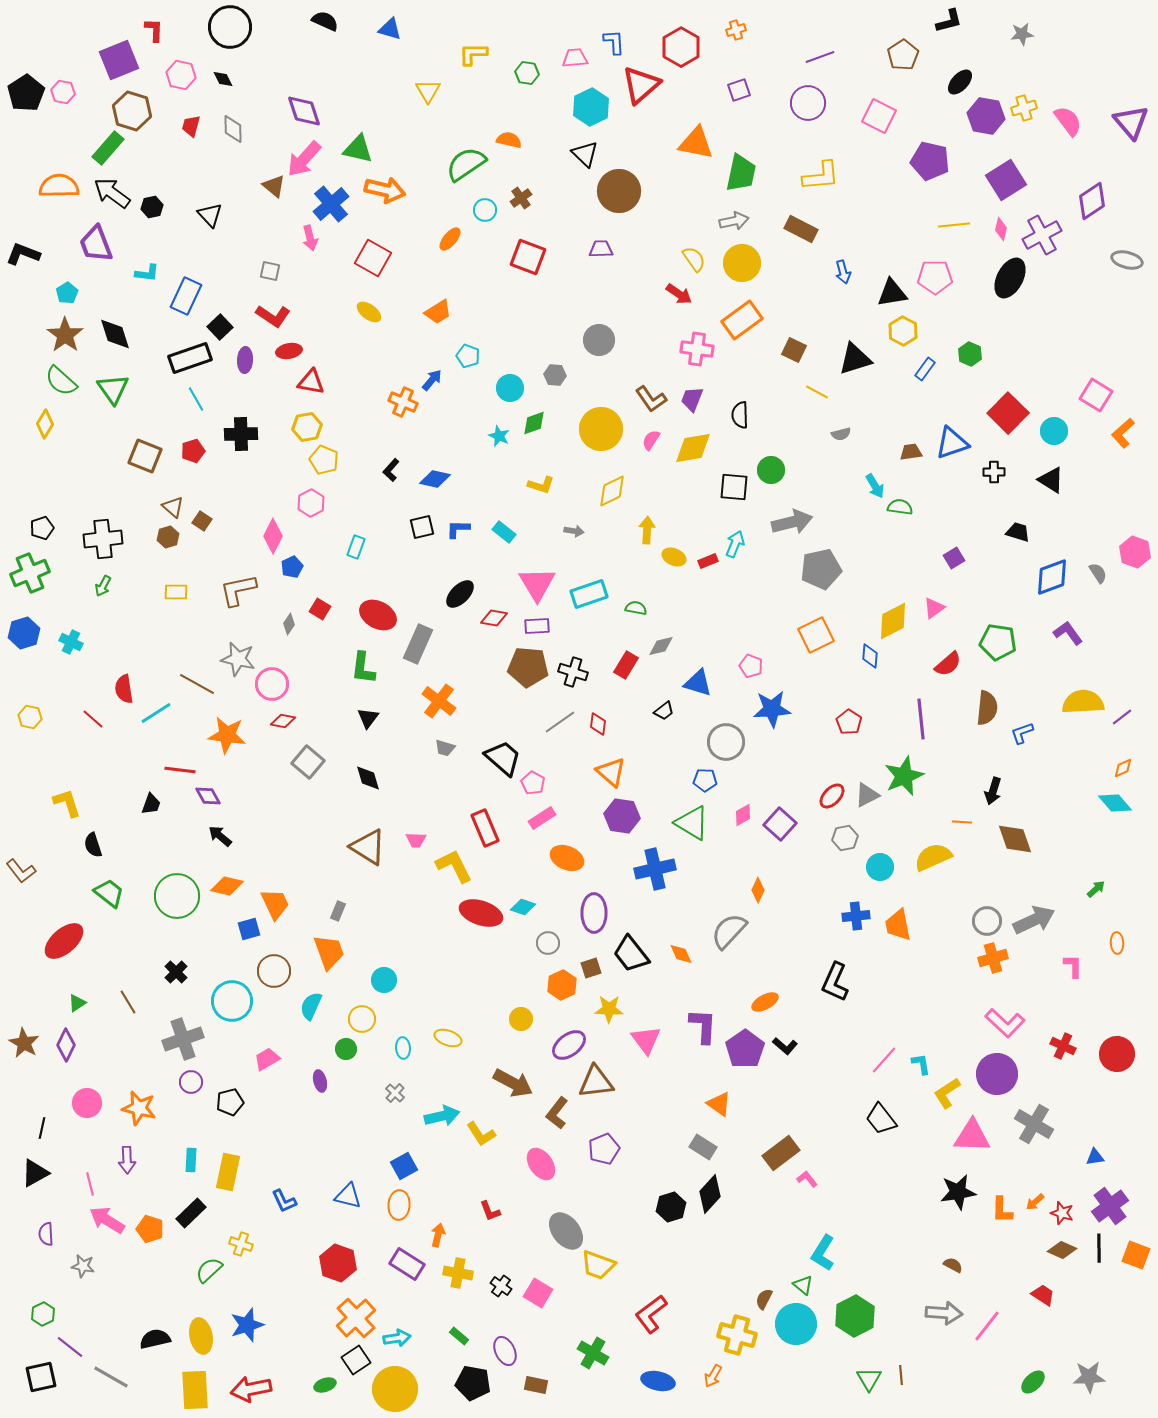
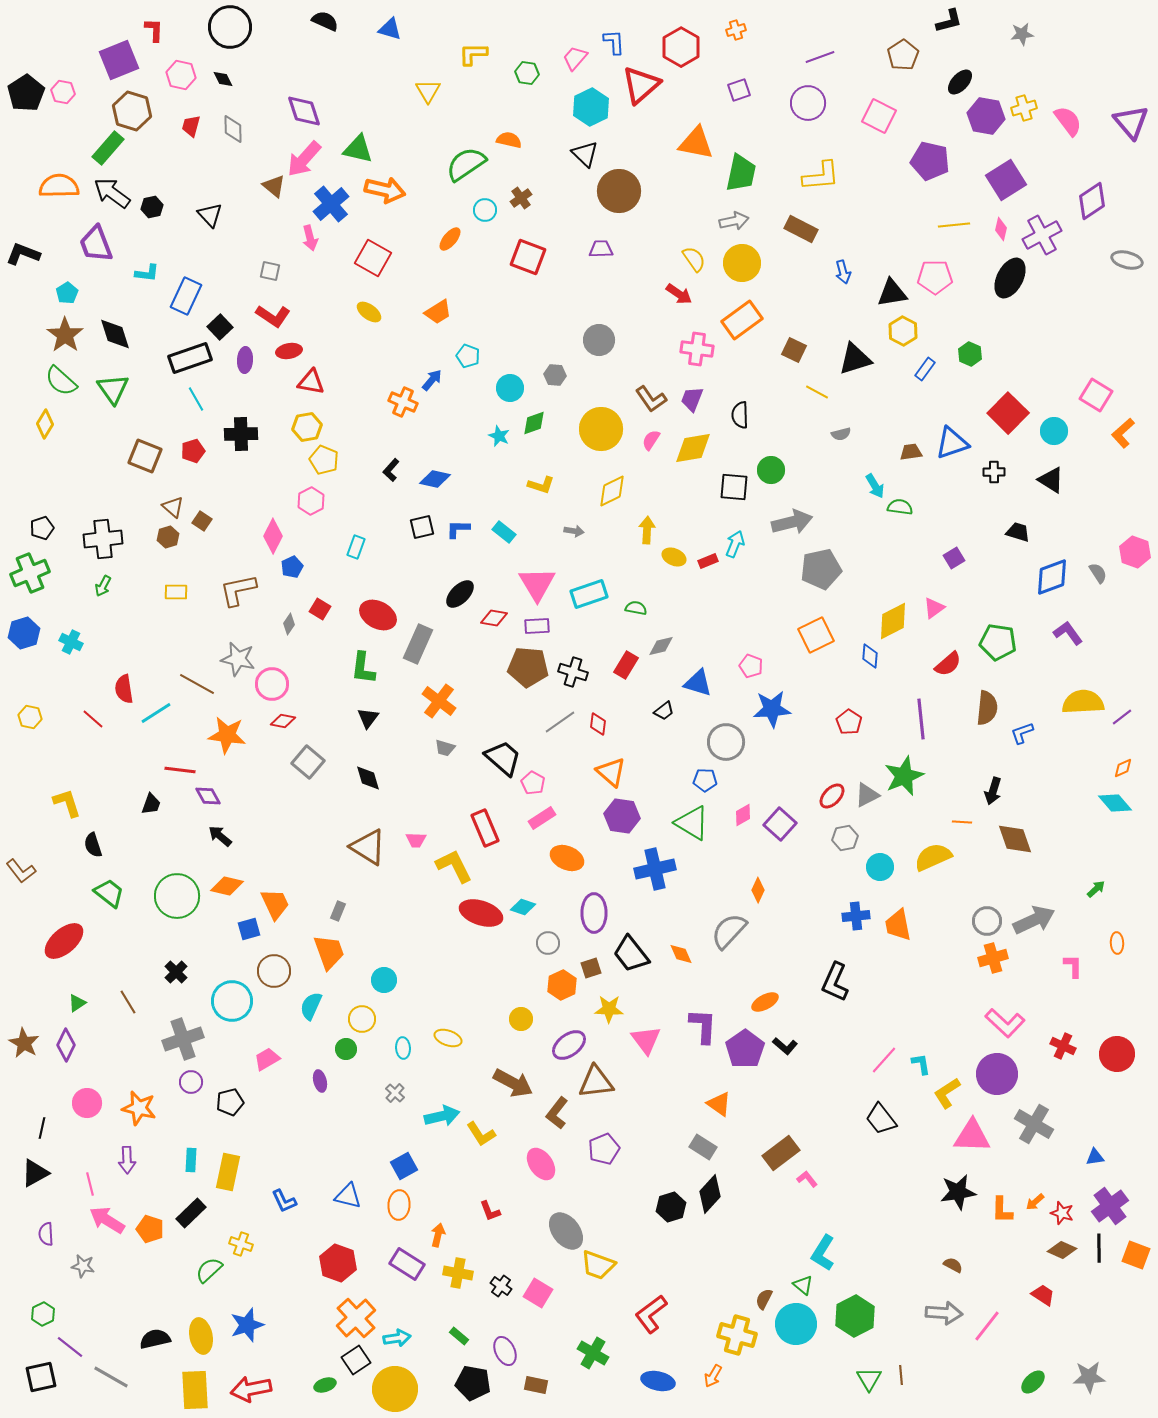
pink trapezoid at (575, 58): rotated 44 degrees counterclockwise
pink hexagon at (311, 503): moved 2 px up
